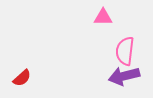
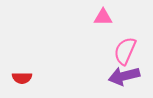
pink semicircle: rotated 16 degrees clockwise
red semicircle: rotated 42 degrees clockwise
